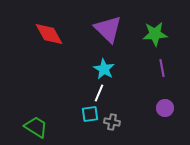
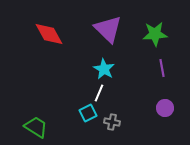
cyan square: moved 2 px left, 1 px up; rotated 18 degrees counterclockwise
